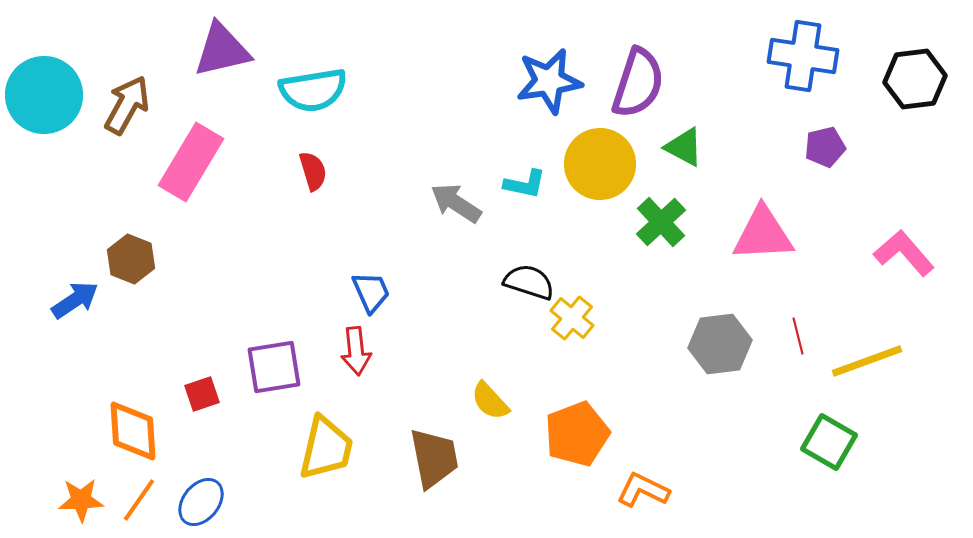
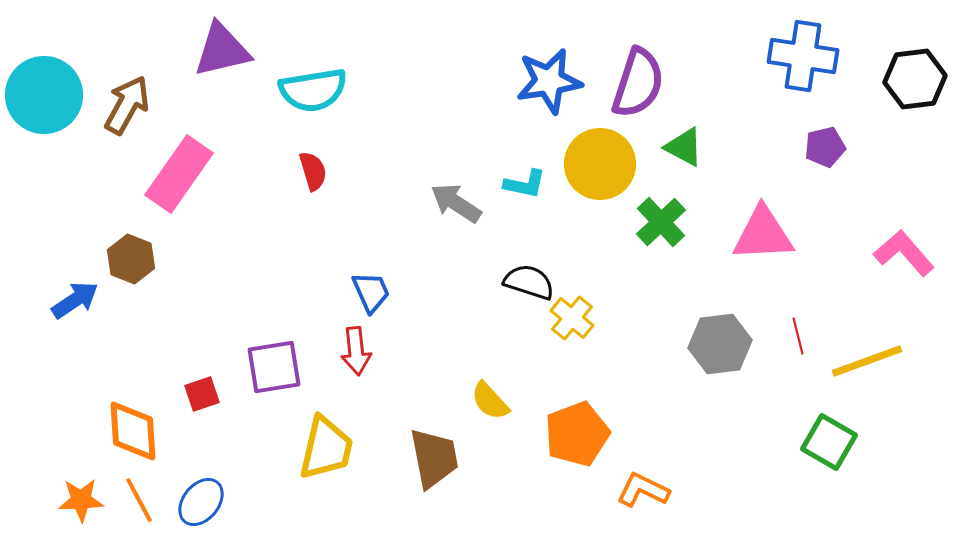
pink rectangle: moved 12 px left, 12 px down; rotated 4 degrees clockwise
orange line: rotated 63 degrees counterclockwise
